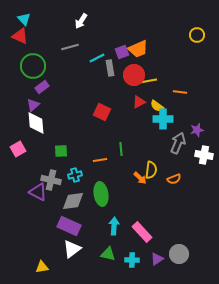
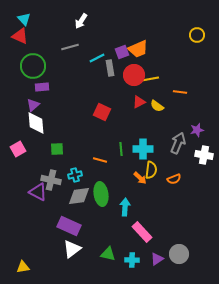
yellow line at (148, 81): moved 2 px right, 2 px up
purple rectangle at (42, 87): rotated 32 degrees clockwise
cyan cross at (163, 119): moved 20 px left, 30 px down
green square at (61, 151): moved 4 px left, 2 px up
orange line at (100, 160): rotated 24 degrees clockwise
gray diamond at (73, 201): moved 6 px right, 5 px up
cyan arrow at (114, 226): moved 11 px right, 19 px up
yellow triangle at (42, 267): moved 19 px left
